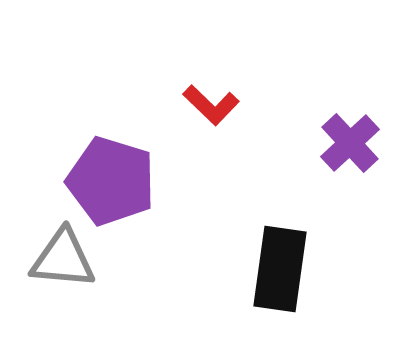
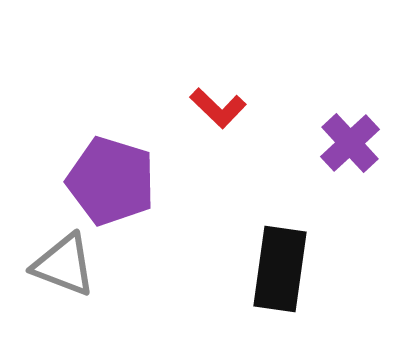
red L-shape: moved 7 px right, 3 px down
gray triangle: moved 1 px right, 6 px down; rotated 16 degrees clockwise
